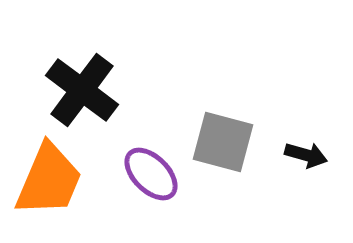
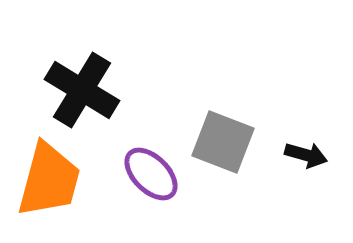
black cross: rotated 6 degrees counterclockwise
gray square: rotated 6 degrees clockwise
orange trapezoid: rotated 8 degrees counterclockwise
